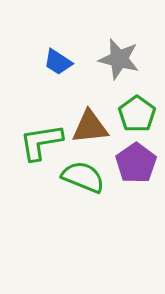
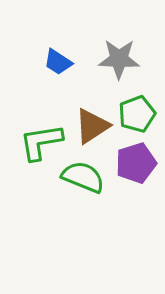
gray star: rotated 12 degrees counterclockwise
green pentagon: rotated 15 degrees clockwise
brown triangle: moved 2 px right, 1 px up; rotated 27 degrees counterclockwise
purple pentagon: rotated 18 degrees clockwise
